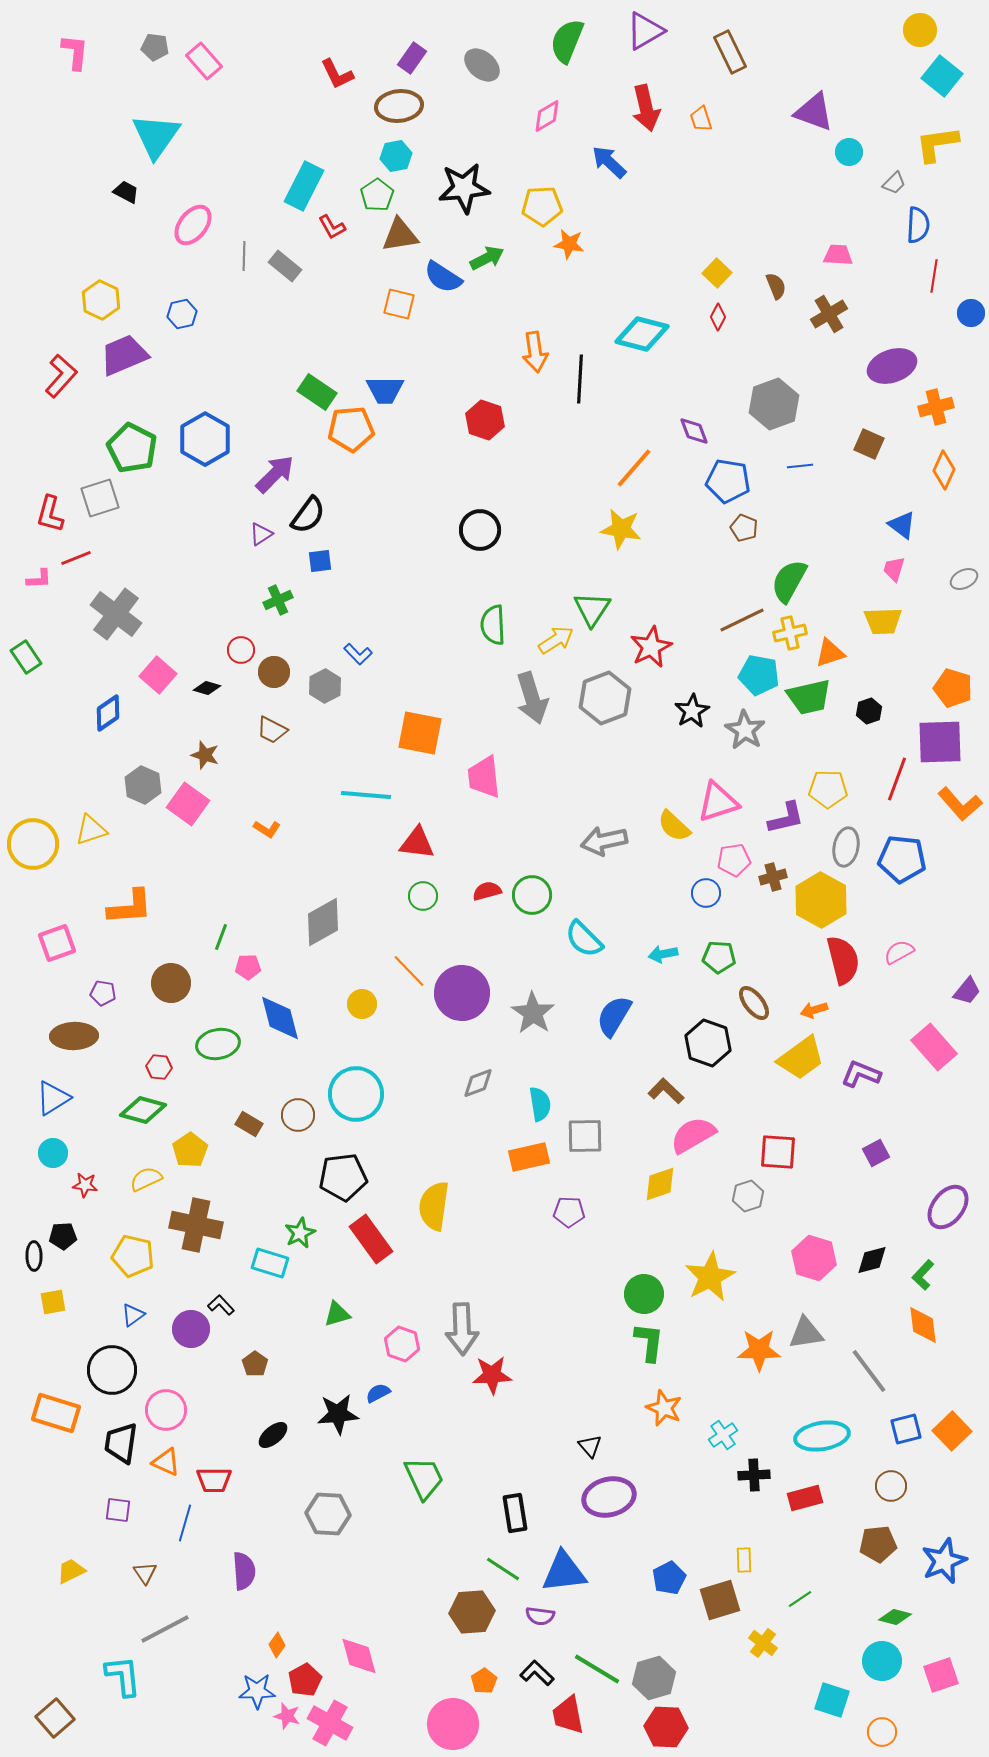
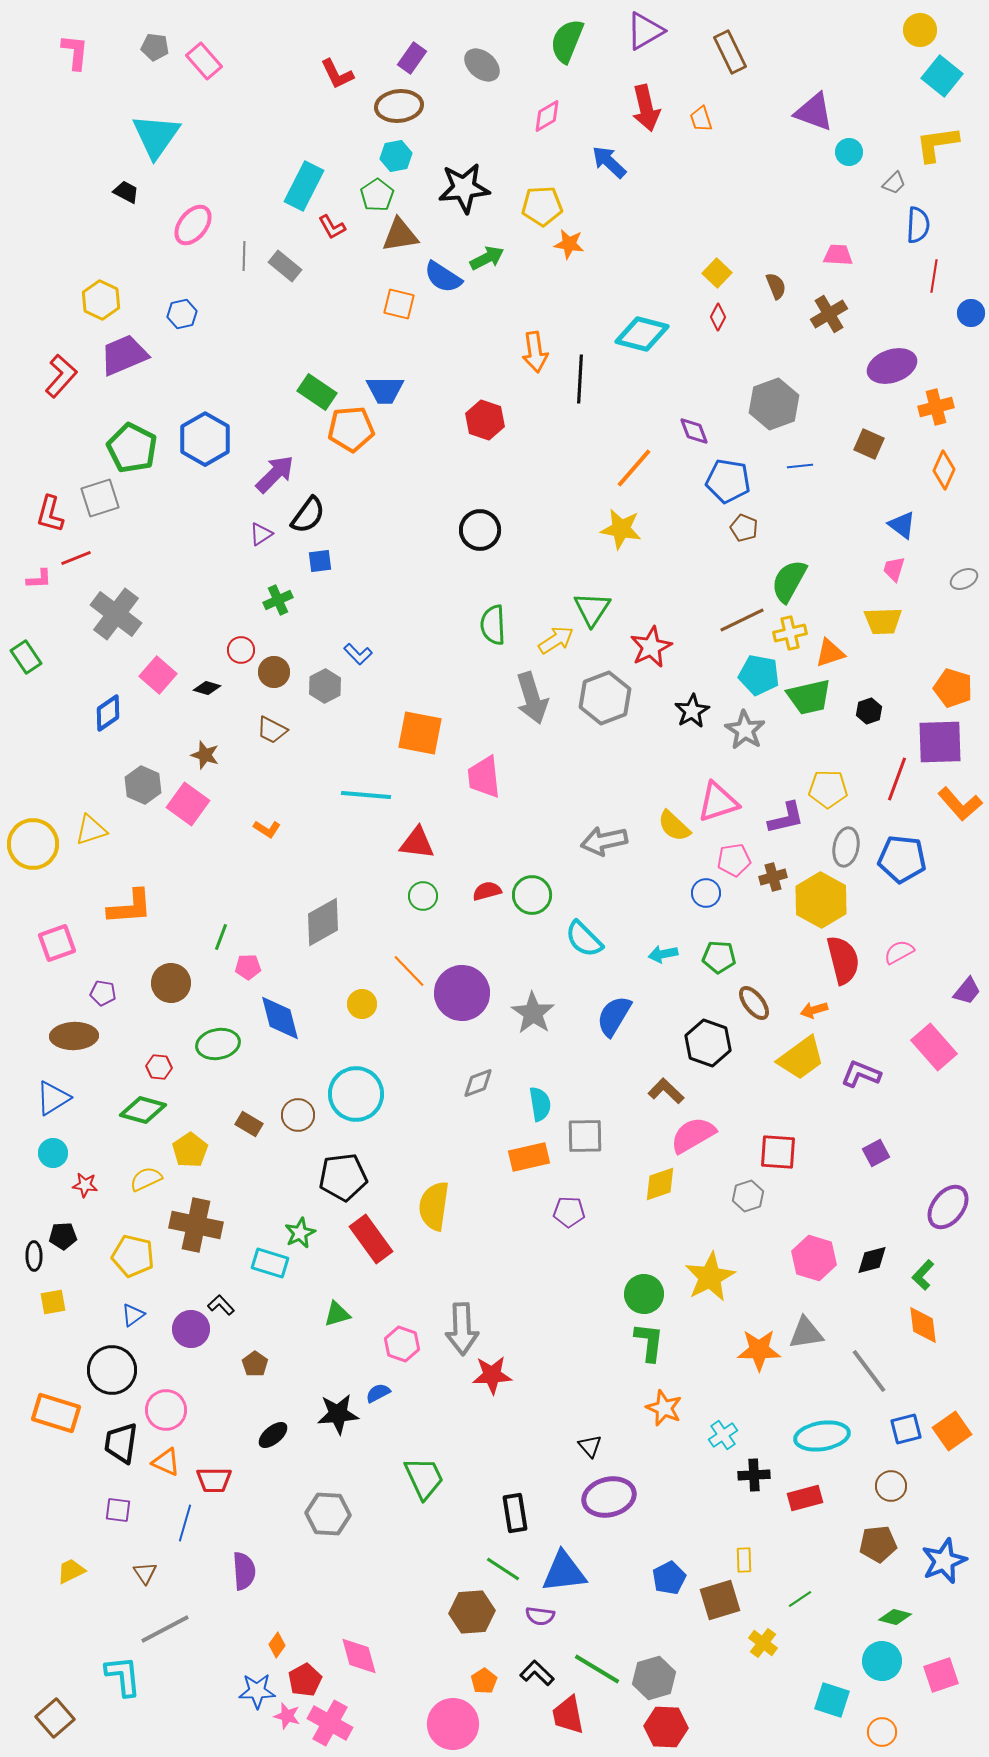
orange square at (952, 1431): rotated 9 degrees clockwise
